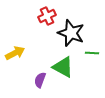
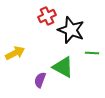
black star: moved 3 px up
